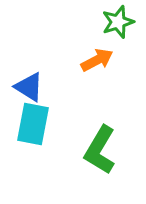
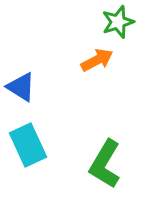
blue triangle: moved 8 px left
cyan rectangle: moved 5 px left, 21 px down; rotated 36 degrees counterclockwise
green L-shape: moved 5 px right, 14 px down
